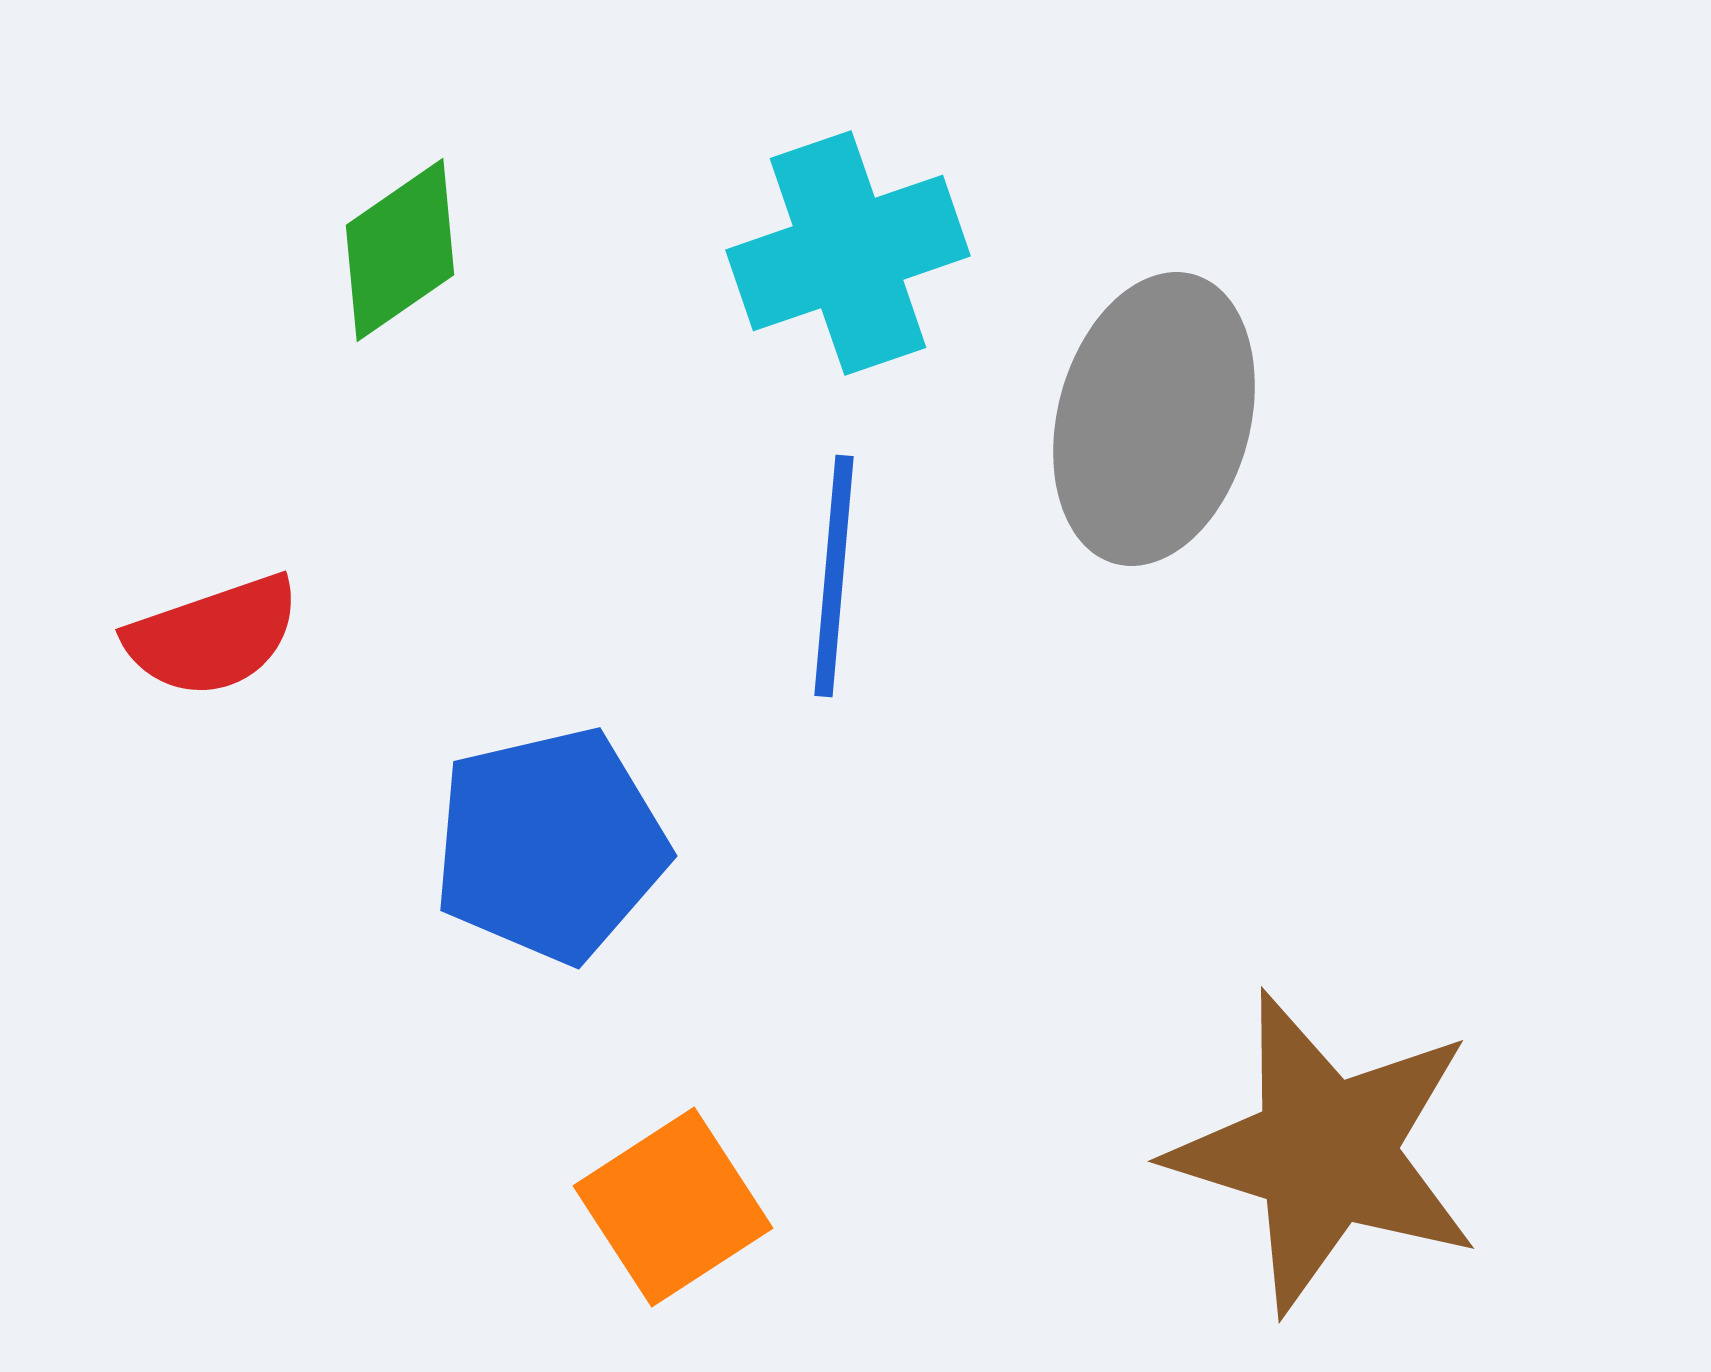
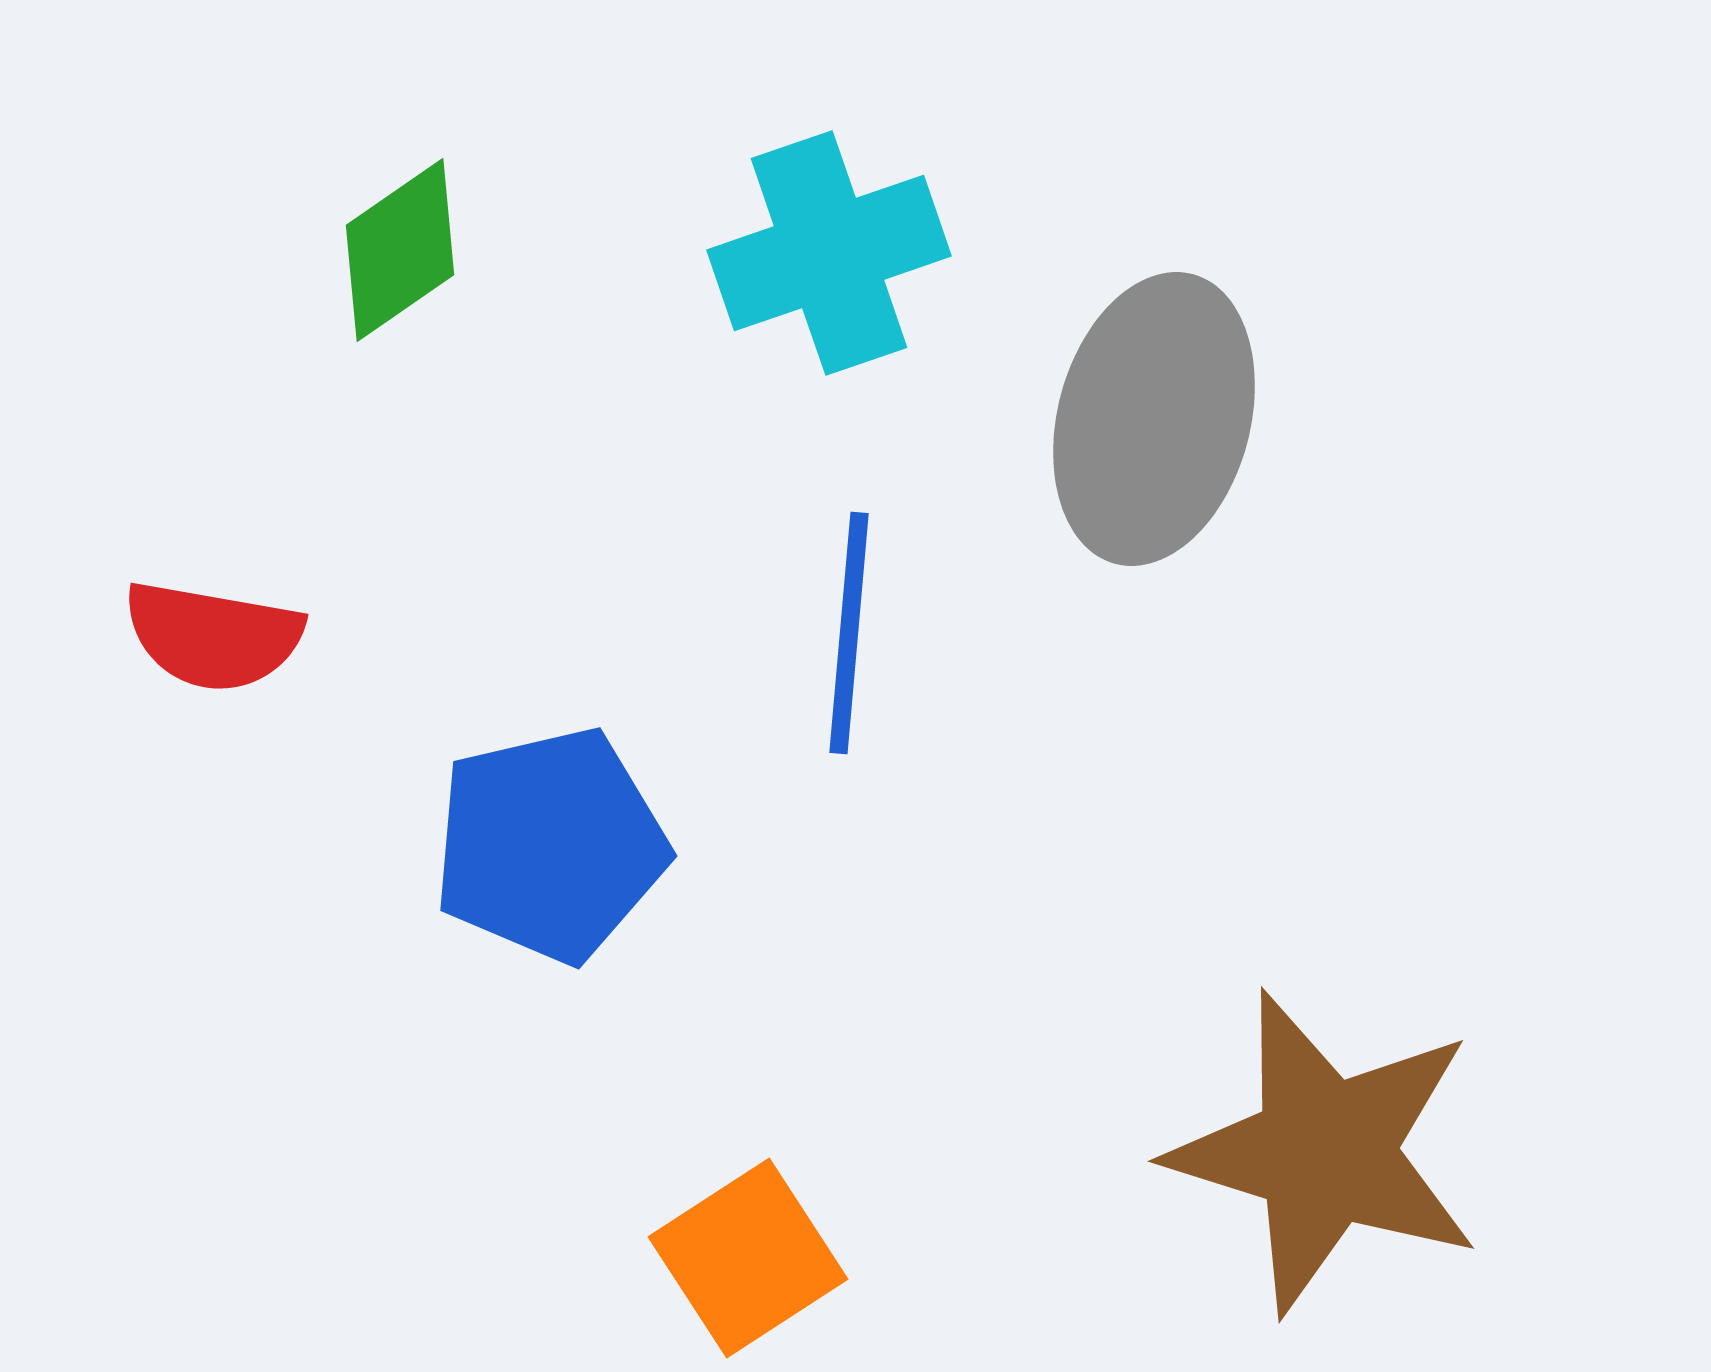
cyan cross: moved 19 px left
blue line: moved 15 px right, 57 px down
red semicircle: rotated 29 degrees clockwise
orange square: moved 75 px right, 51 px down
